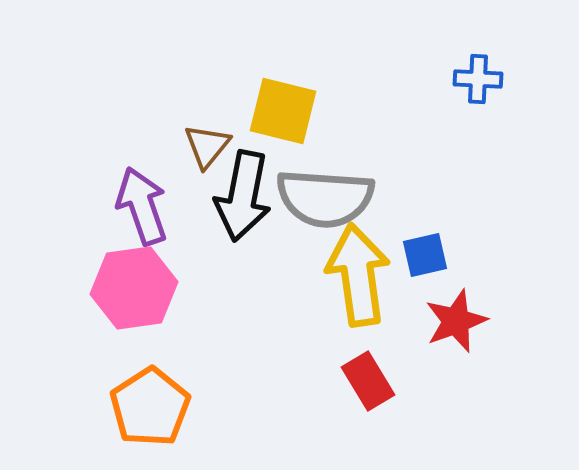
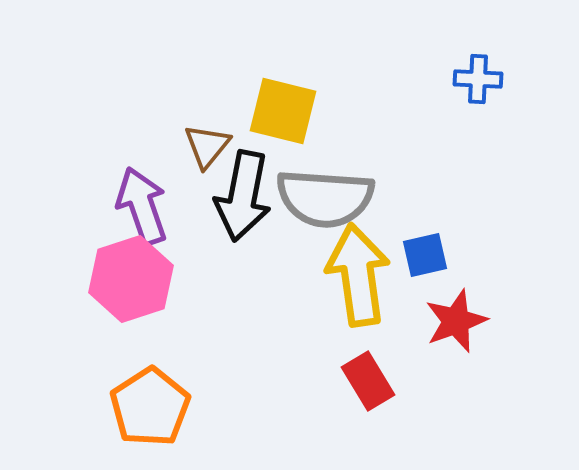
pink hexagon: moved 3 px left, 9 px up; rotated 10 degrees counterclockwise
